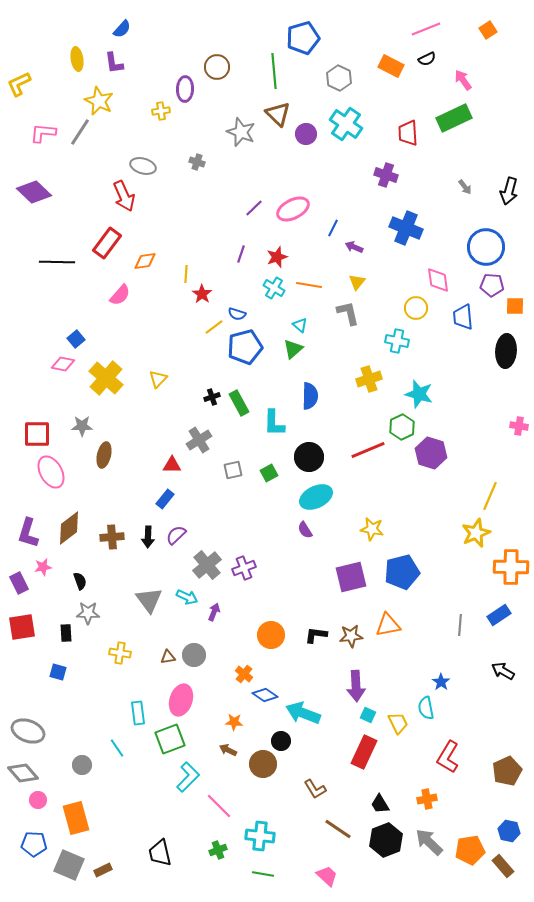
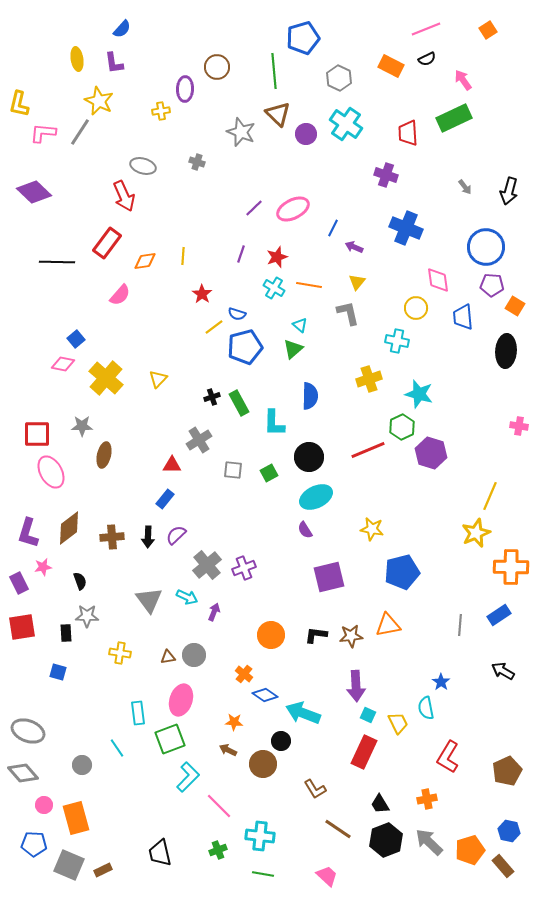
yellow L-shape at (19, 84): moved 20 px down; rotated 52 degrees counterclockwise
yellow line at (186, 274): moved 3 px left, 18 px up
orange square at (515, 306): rotated 30 degrees clockwise
gray square at (233, 470): rotated 18 degrees clockwise
purple square at (351, 577): moved 22 px left
gray star at (88, 613): moved 1 px left, 3 px down
pink circle at (38, 800): moved 6 px right, 5 px down
orange pentagon at (470, 850): rotated 8 degrees counterclockwise
